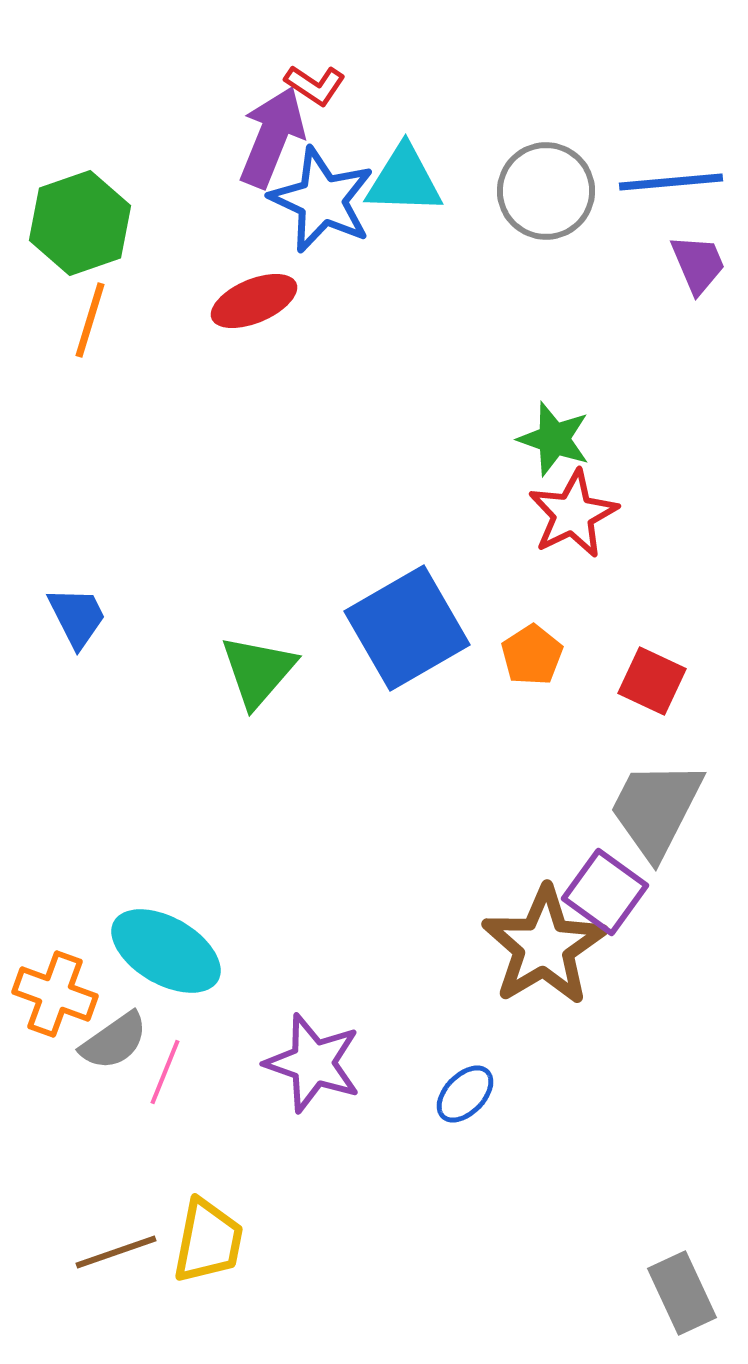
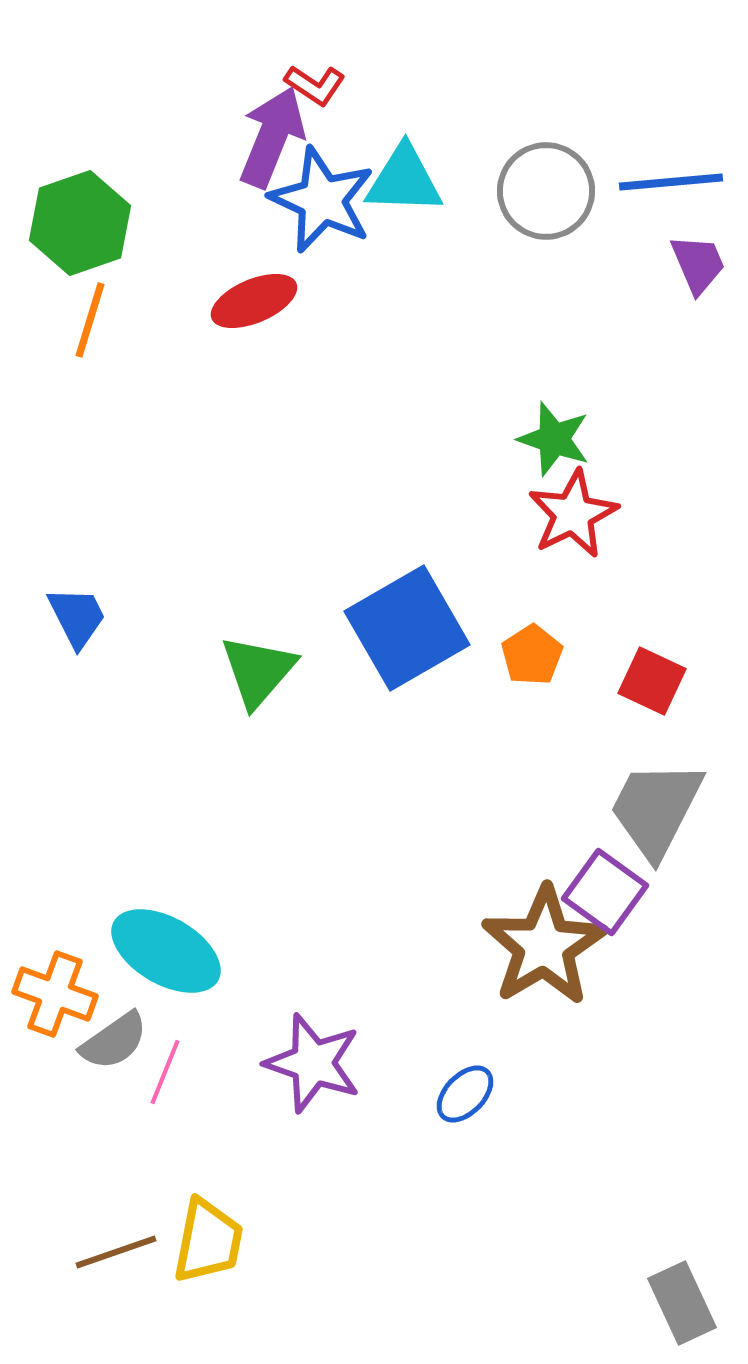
gray rectangle: moved 10 px down
